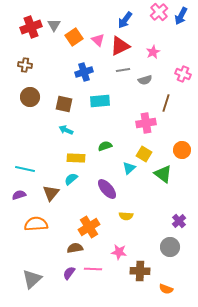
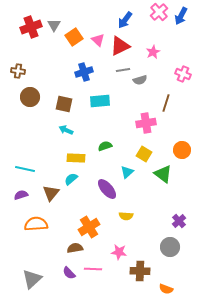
brown cross at (25, 65): moved 7 px left, 6 px down
gray semicircle at (145, 80): moved 5 px left
cyan triangle at (129, 168): moved 2 px left, 4 px down
purple semicircle at (19, 195): moved 2 px right
purple semicircle at (69, 273): rotated 80 degrees counterclockwise
